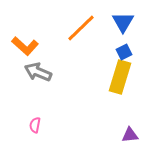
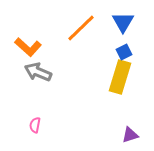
orange L-shape: moved 3 px right, 1 px down
purple triangle: rotated 12 degrees counterclockwise
